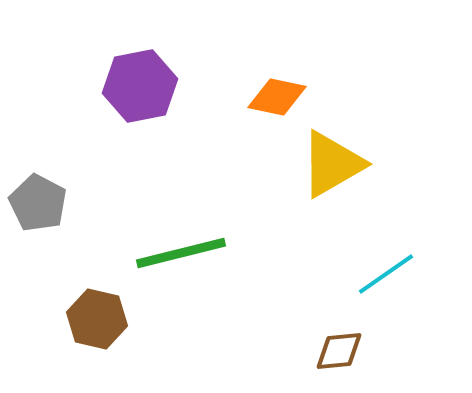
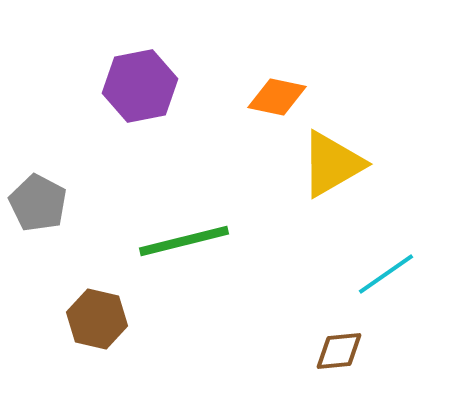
green line: moved 3 px right, 12 px up
